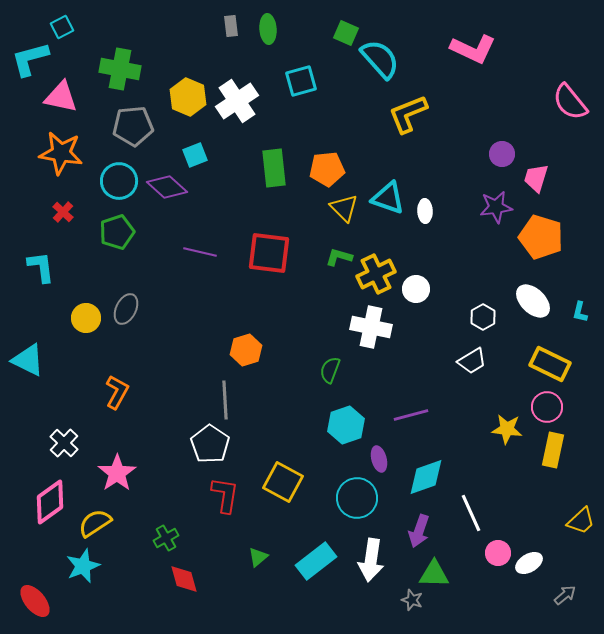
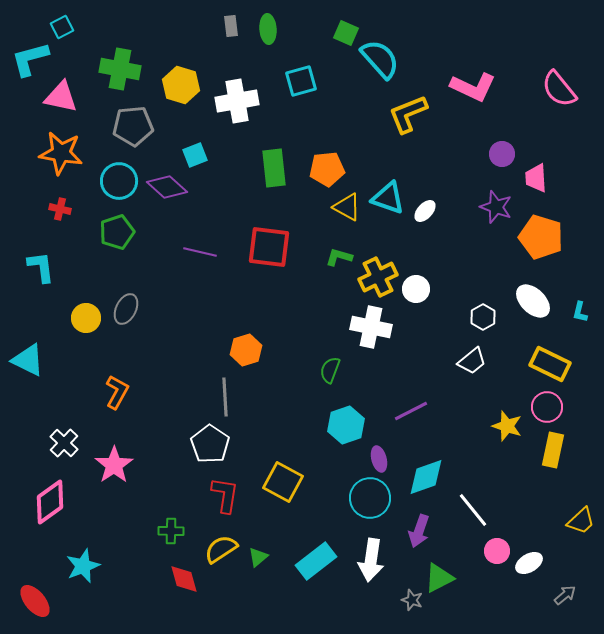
pink L-shape at (473, 49): moved 38 px down
yellow hexagon at (188, 97): moved 7 px left, 12 px up; rotated 6 degrees counterclockwise
white cross at (237, 101): rotated 24 degrees clockwise
pink semicircle at (570, 102): moved 11 px left, 13 px up
pink trapezoid at (536, 178): rotated 20 degrees counterclockwise
purple star at (496, 207): rotated 28 degrees clockwise
yellow triangle at (344, 208): moved 3 px right, 1 px up; rotated 16 degrees counterclockwise
white ellipse at (425, 211): rotated 45 degrees clockwise
red cross at (63, 212): moved 3 px left, 3 px up; rotated 30 degrees counterclockwise
red square at (269, 253): moved 6 px up
yellow cross at (376, 274): moved 2 px right, 3 px down
white trapezoid at (472, 361): rotated 8 degrees counterclockwise
gray line at (225, 400): moved 3 px up
purple line at (411, 415): moved 4 px up; rotated 12 degrees counterclockwise
yellow star at (507, 429): moved 3 px up; rotated 12 degrees clockwise
pink star at (117, 473): moved 3 px left, 8 px up
cyan circle at (357, 498): moved 13 px right
white line at (471, 513): moved 2 px right, 3 px up; rotated 15 degrees counterclockwise
yellow semicircle at (95, 523): moved 126 px right, 26 px down
green cross at (166, 538): moved 5 px right, 7 px up; rotated 30 degrees clockwise
pink circle at (498, 553): moved 1 px left, 2 px up
green triangle at (434, 574): moved 5 px right, 4 px down; rotated 28 degrees counterclockwise
